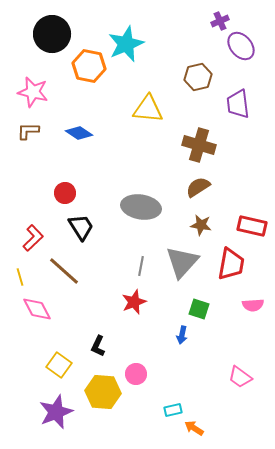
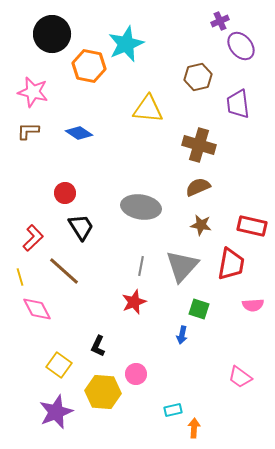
brown semicircle: rotated 10 degrees clockwise
gray triangle: moved 4 px down
orange arrow: rotated 60 degrees clockwise
